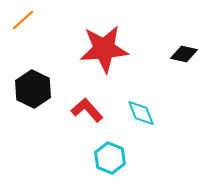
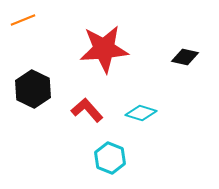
orange line: rotated 20 degrees clockwise
black diamond: moved 1 px right, 3 px down
cyan diamond: rotated 52 degrees counterclockwise
